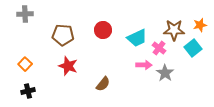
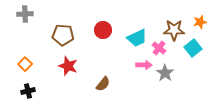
orange star: moved 3 px up
